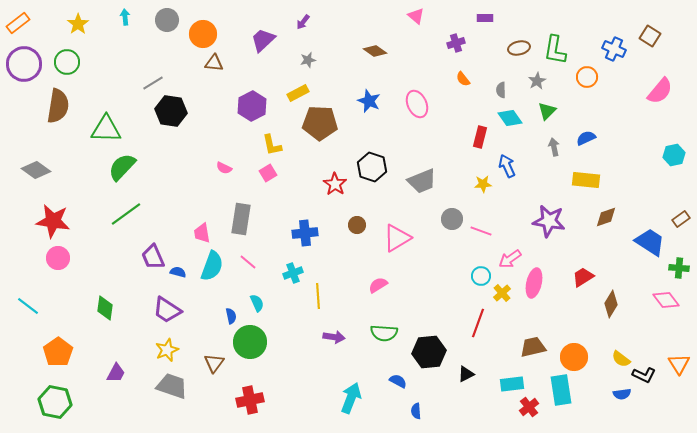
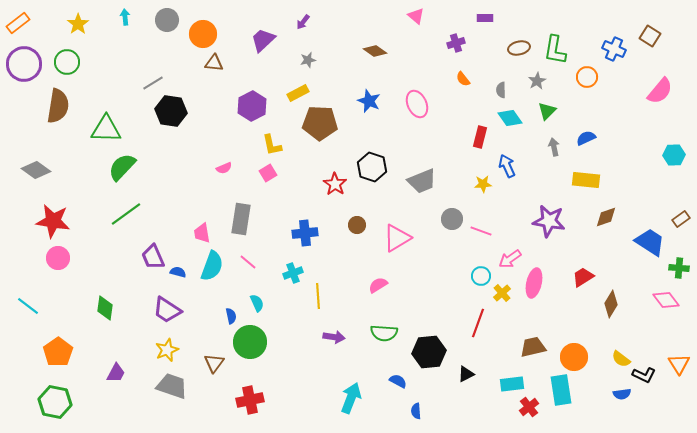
cyan hexagon at (674, 155): rotated 10 degrees clockwise
pink semicircle at (224, 168): rotated 49 degrees counterclockwise
